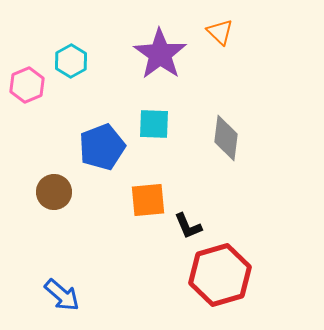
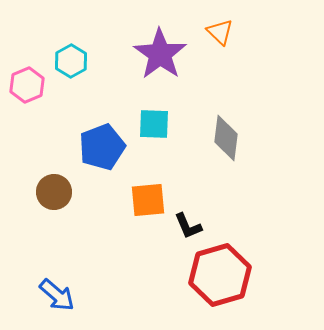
blue arrow: moved 5 px left
